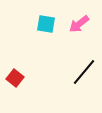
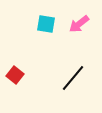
black line: moved 11 px left, 6 px down
red square: moved 3 px up
